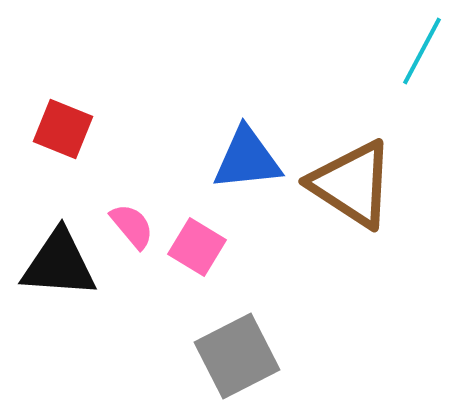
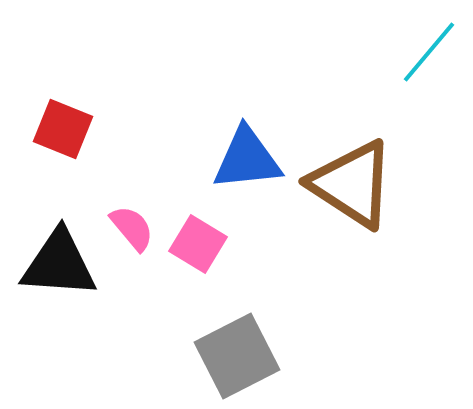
cyan line: moved 7 px right, 1 px down; rotated 12 degrees clockwise
pink semicircle: moved 2 px down
pink square: moved 1 px right, 3 px up
